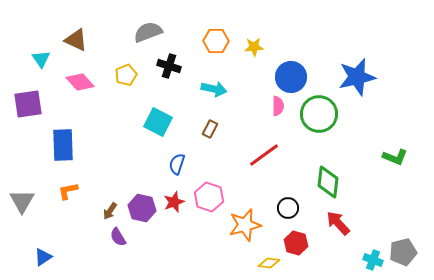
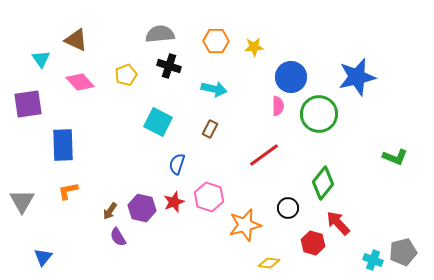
gray semicircle: moved 12 px right, 2 px down; rotated 16 degrees clockwise
green diamond: moved 5 px left, 1 px down; rotated 32 degrees clockwise
red hexagon: moved 17 px right
blue triangle: rotated 18 degrees counterclockwise
